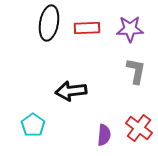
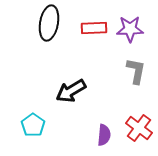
red rectangle: moved 7 px right
black arrow: rotated 24 degrees counterclockwise
